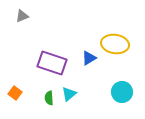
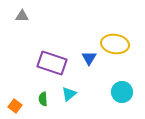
gray triangle: rotated 24 degrees clockwise
blue triangle: rotated 28 degrees counterclockwise
orange square: moved 13 px down
green semicircle: moved 6 px left, 1 px down
